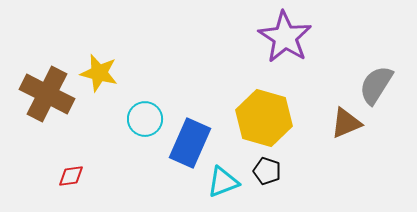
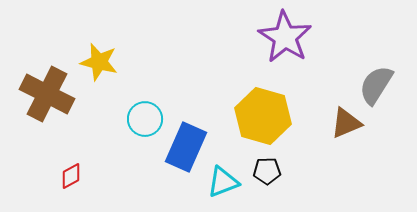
yellow star: moved 11 px up
yellow hexagon: moved 1 px left, 2 px up
blue rectangle: moved 4 px left, 4 px down
black pentagon: rotated 20 degrees counterclockwise
red diamond: rotated 20 degrees counterclockwise
